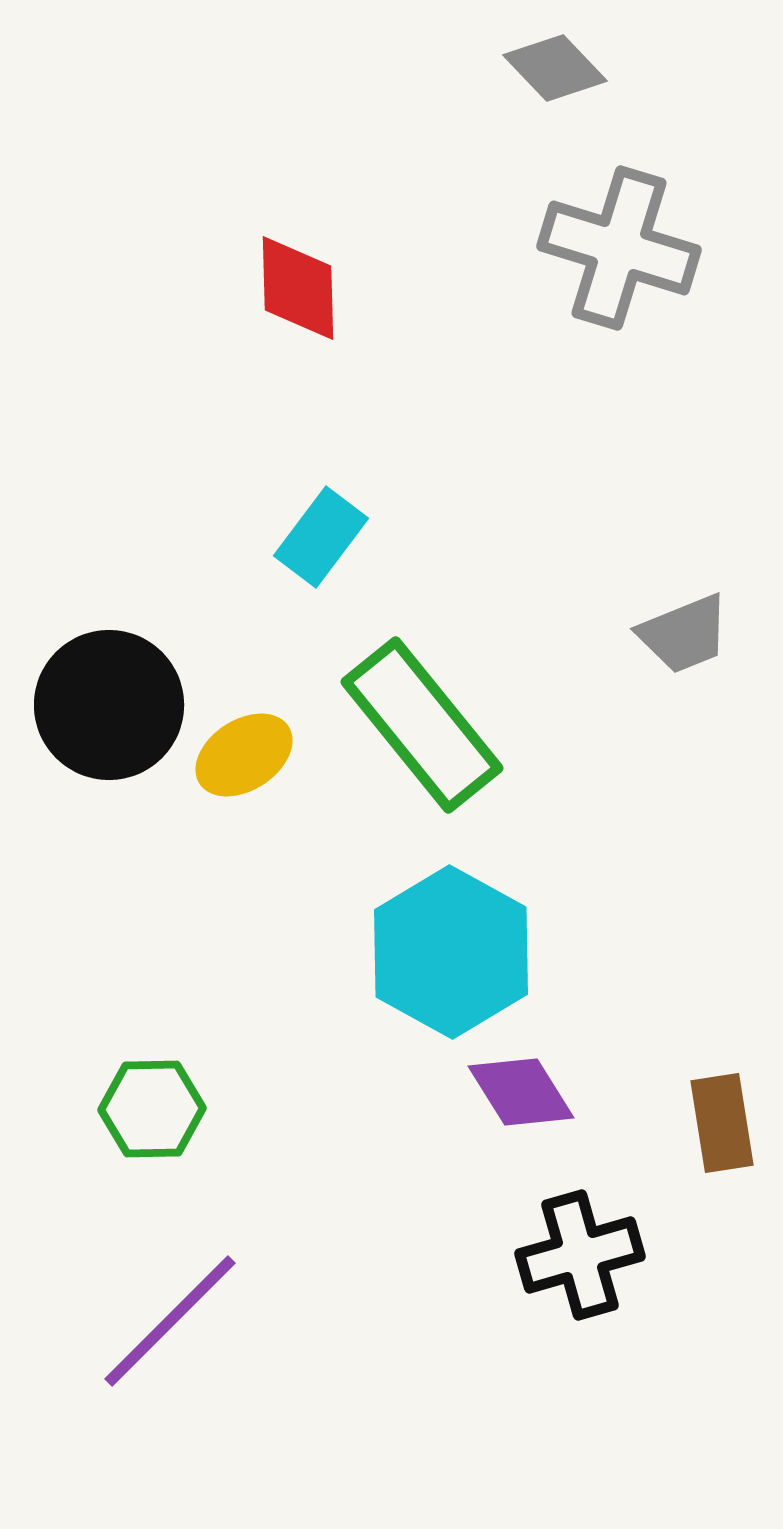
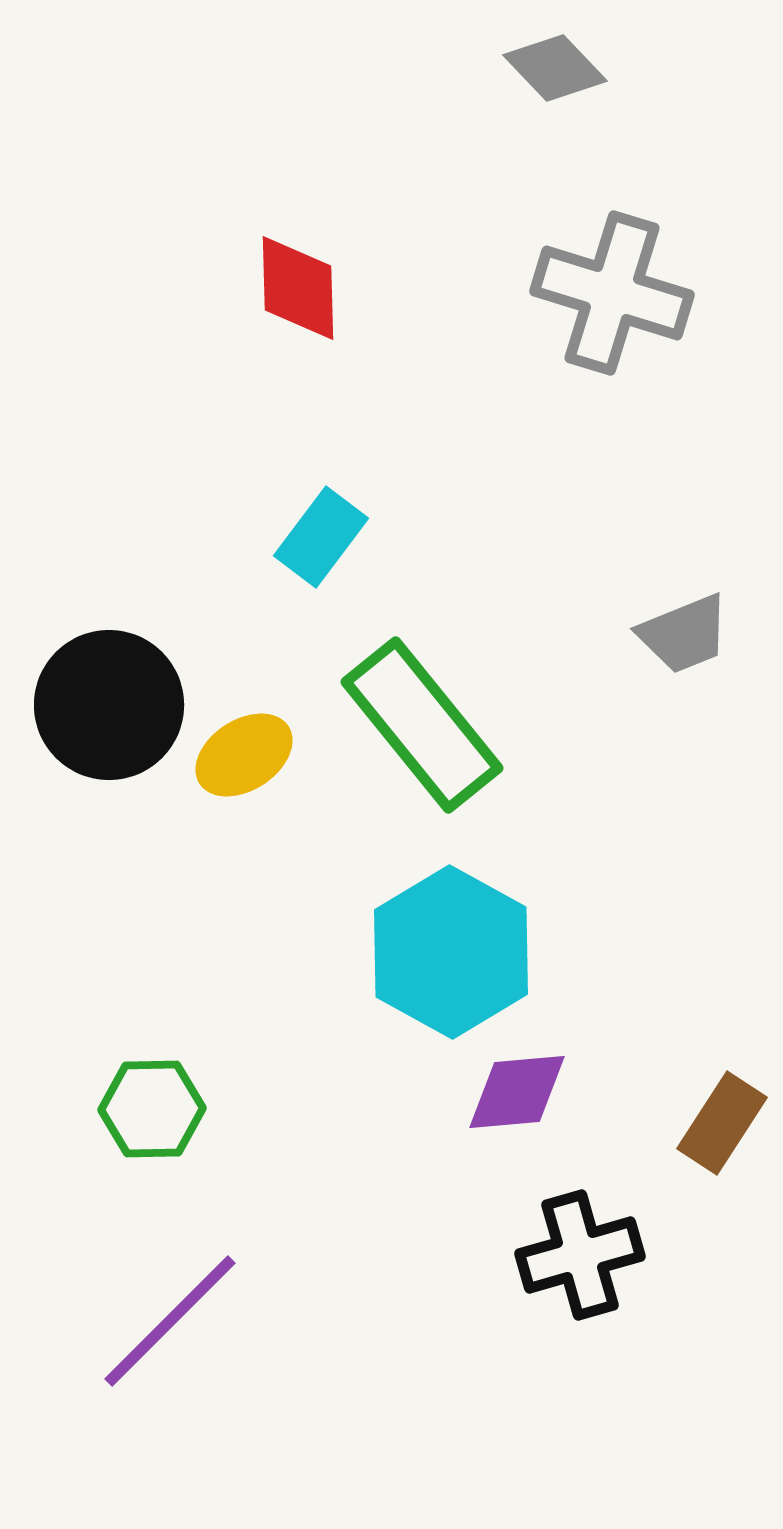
gray cross: moved 7 px left, 45 px down
purple diamond: moved 4 px left; rotated 63 degrees counterclockwise
brown rectangle: rotated 42 degrees clockwise
